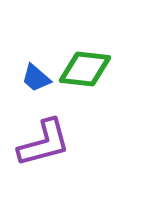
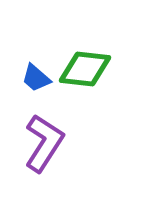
purple L-shape: rotated 42 degrees counterclockwise
